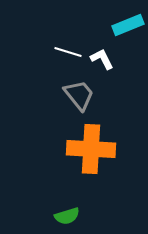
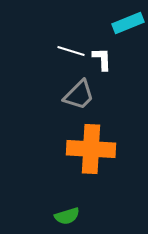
cyan rectangle: moved 2 px up
white line: moved 3 px right, 1 px up
white L-shape: rotated 25 degrees clockwise
gray trapezoid: rotated 84 degrees clockwise
